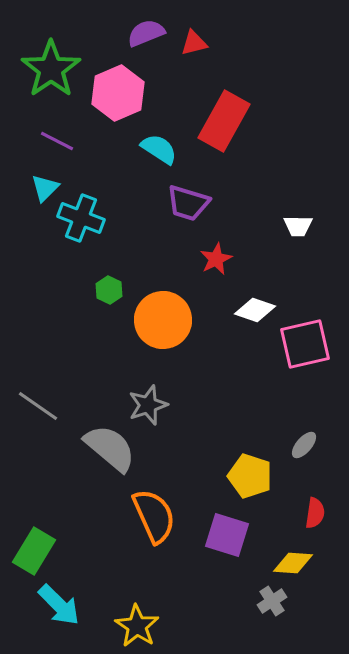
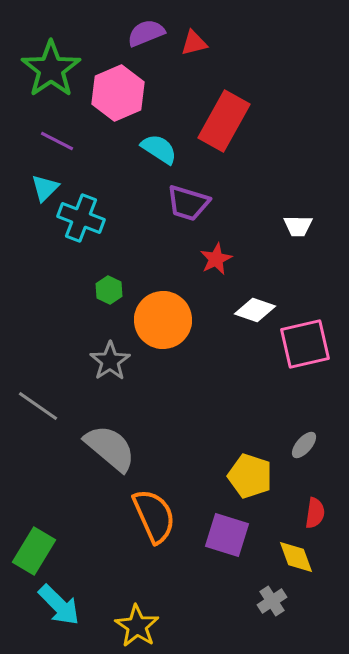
gray star: moved 38 px left, 44 px up; rotated 15 degrees counterclockwise
yellow diamond: moved 3 px right, 6 px up; rotated 66 degrees clockwise
